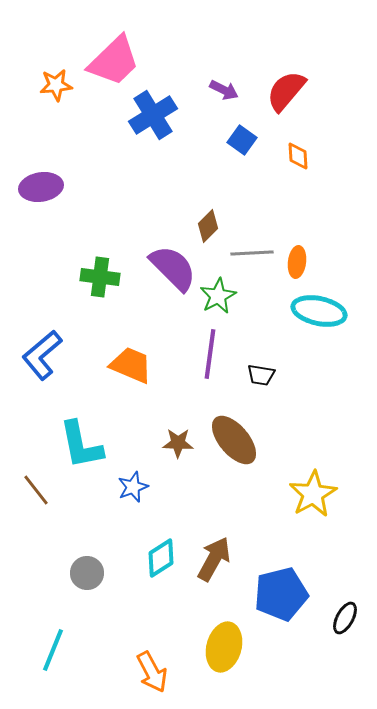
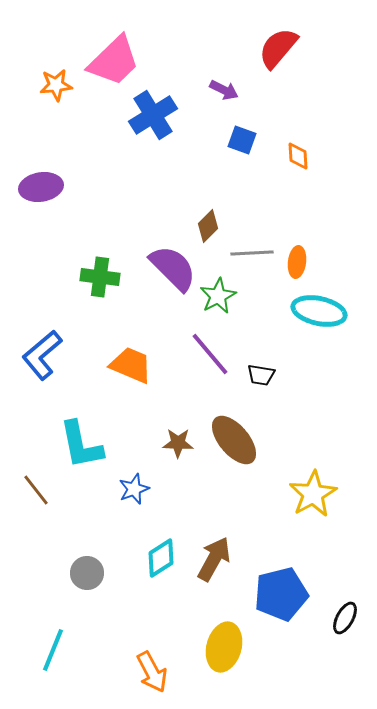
red semicircle: moved 8 px left, 43 px up
blue square: rotated 16 degrees counterclockwise
purple line: rotated 48 degrees counterclockwise
blue star: moved 1 px right, 2 px down
